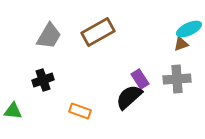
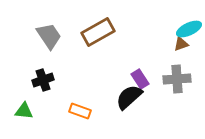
gray trapezoid: rotated 64 degrees counterclockwise
green triangle: moved 11 px right
